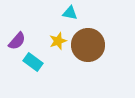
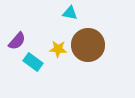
yellow star: moved 8 px down; rotated 24 degrees clockwise
